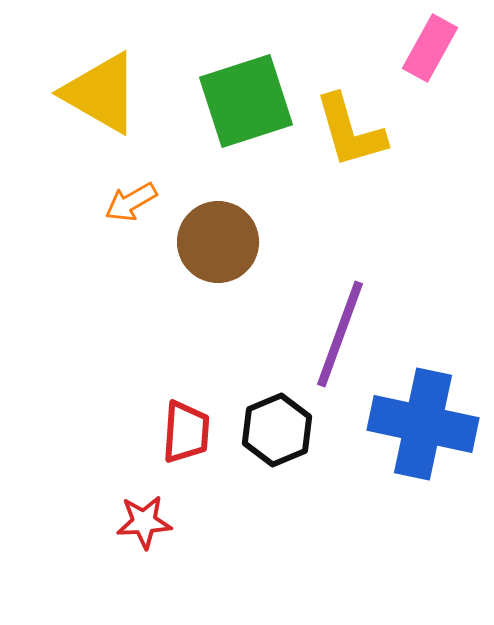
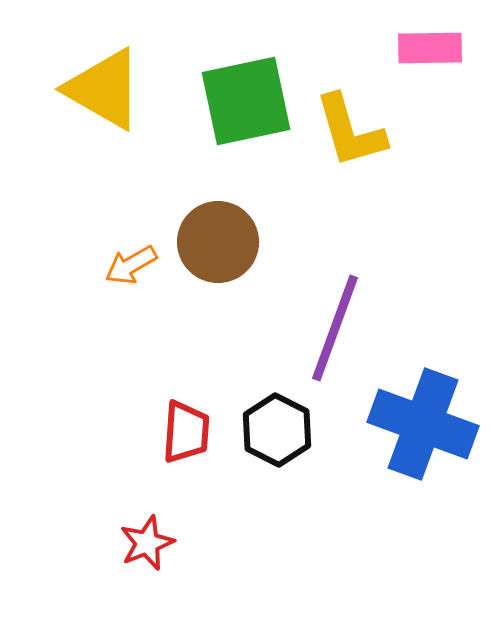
pink rectangle: rotated 60 degrees clockwise
yellow triangle: moved 3 px right, 4 px up
green square: rotated 6 degrees clockwise
orange arrow: moved 63 px down
purple line: moved 5 px left, 6 px up
blue cross: rotated 8 degrees clockwise
black hexagon: rotated 10 degrees counterclockwise
red star: moved 3 px right, 21 px down; rotated 18 degrees counterclockwise
